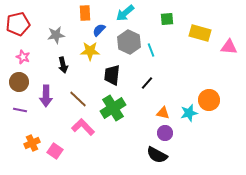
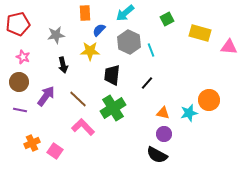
green square: rotated 24 degrees counterclockwise
purple arrow: rotated 145 degrees counterclockwise
purple circle: moved 1 px left, 1 px down
